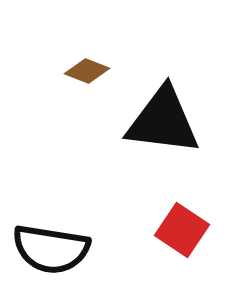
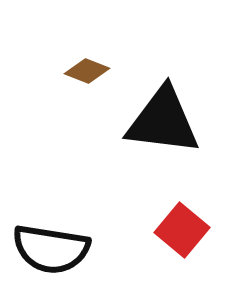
red square: rotated 6 degrees clockwise
